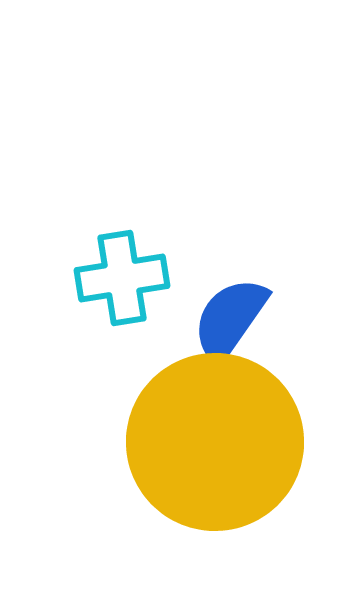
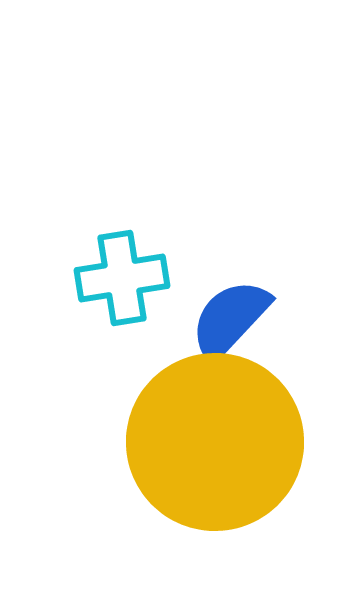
blue semicircle: rotated 8 degrees clockwise
